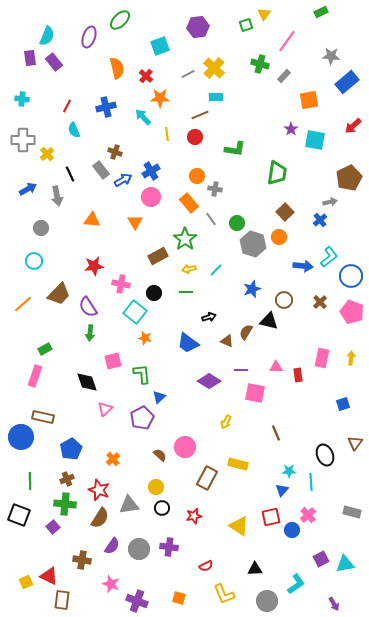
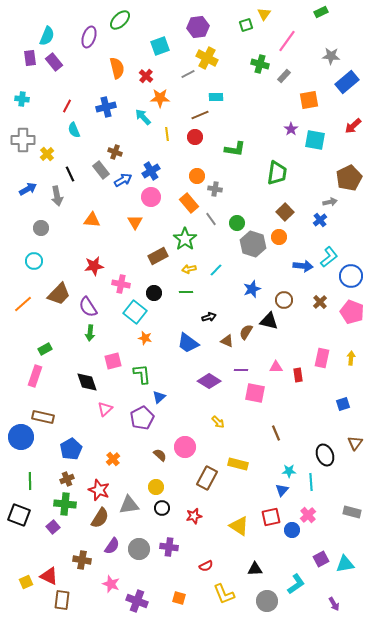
yellow cross at (214, 68): moved 7 px left, 10 px up; rotated 15 degrees counterclockwise
yellow arrow at (226, 422): moved 8 px left; rotated 72 degrees counterclockwise
